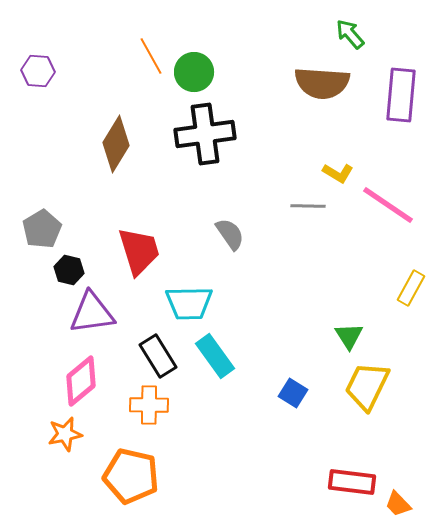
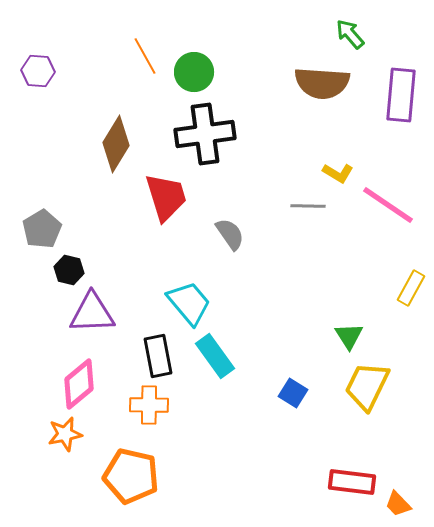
orange line: moved 6 px left
red trapezoid: moved 27 px right, 54 px up
cyan trapezoid: rotated 129 degrees counterclockwise
purple triangle: rotated 6 degrees clockwise
black rectangle: rotated 21 degrees clockwise
pink diamond: moved 2 px left, 3 px down
